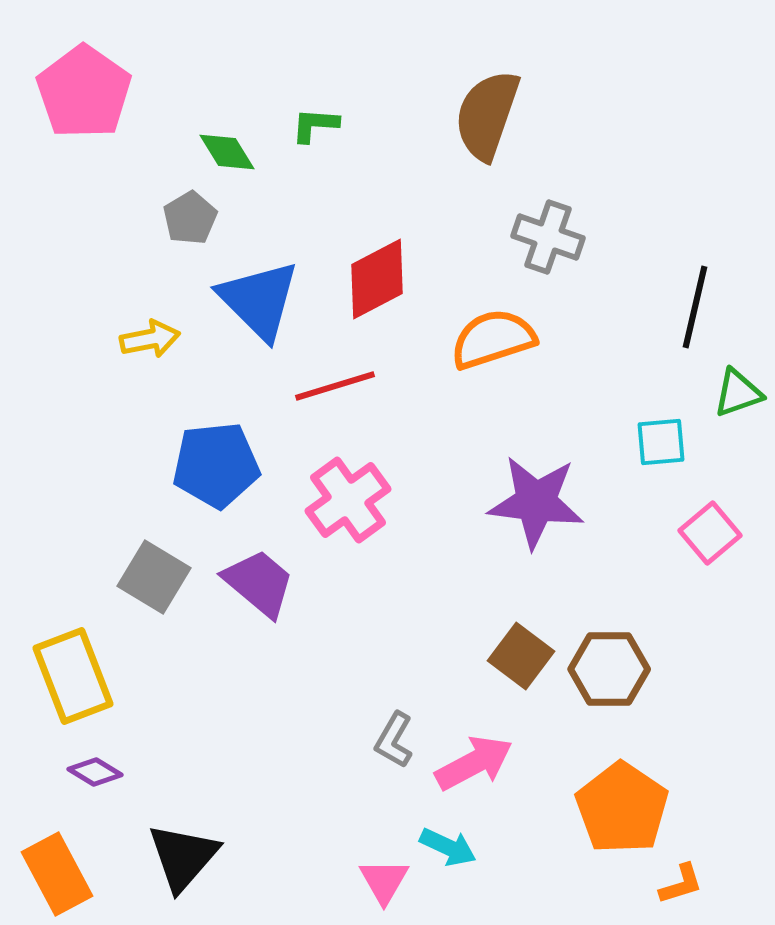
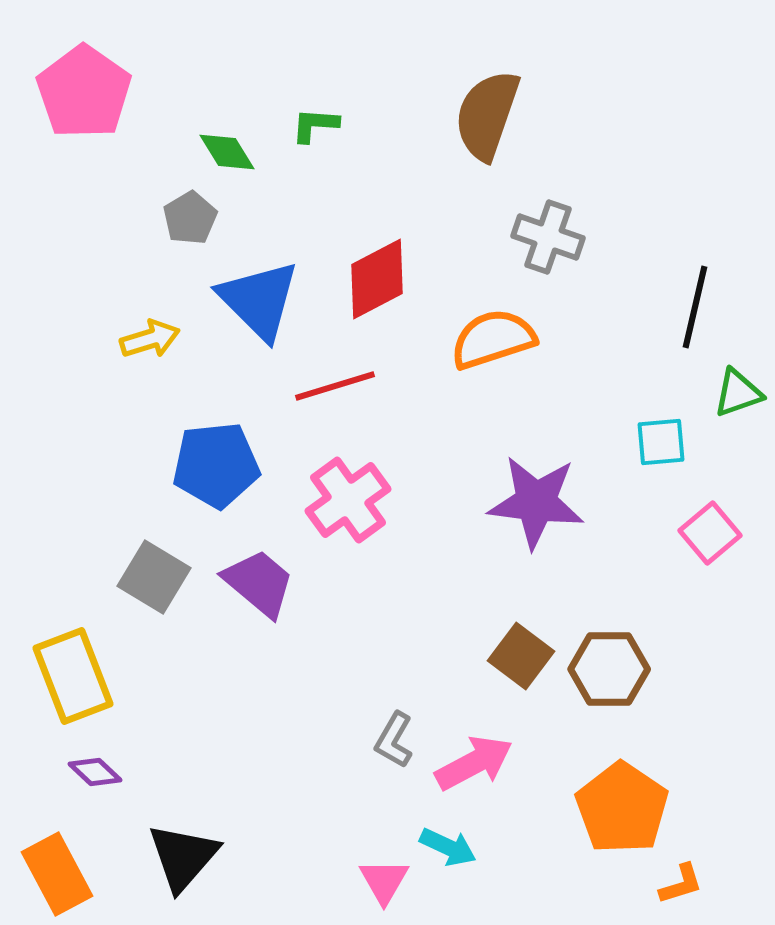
yellow arrow: rotated 6 degrees counterclockwise
purple diamond: rotated 12 degrees clockwise
